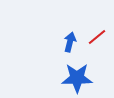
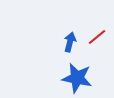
blue star: rotated 12 degrees clockwise
